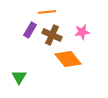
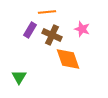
pink star: moved 3 px up; rotated 28 degrees clockwise
orange diamond: rotated 20 degrees clockwise
